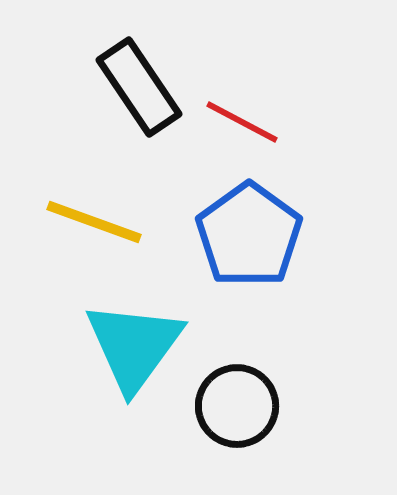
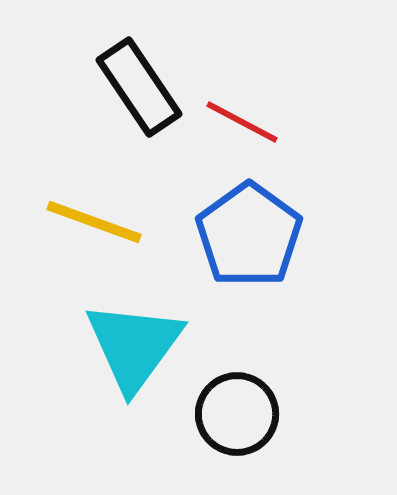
black circle: moved 8 px down
